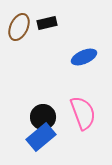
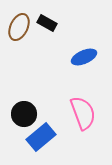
black rectangle: rotated 42 degrees clockwise
black circle: moved 19 px left, 3 px up
